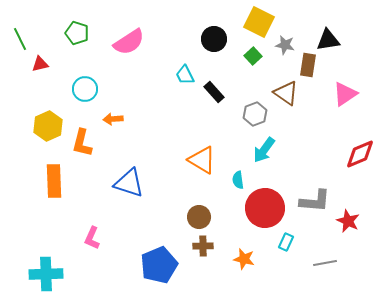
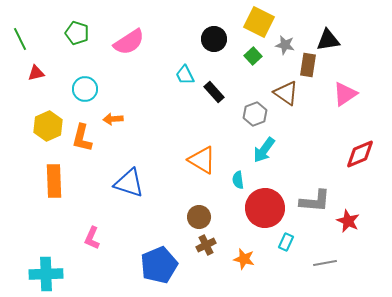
red triangle: moved 4 px left, 9 px down
orange L-shape: moved 5 px up
brown cross: moved 3 px right, 1 px up; rotated 24 degrees counterclockwise
